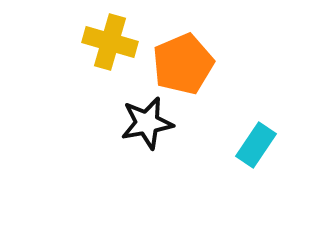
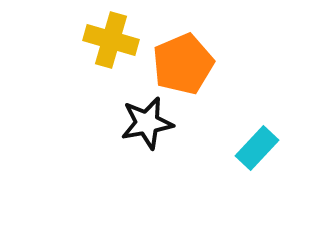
yellow cross: moved 1 px right, 2 px up
cyan rectangle: moved 1 px right, 3 px down; rotated 9 degrees clockwise
